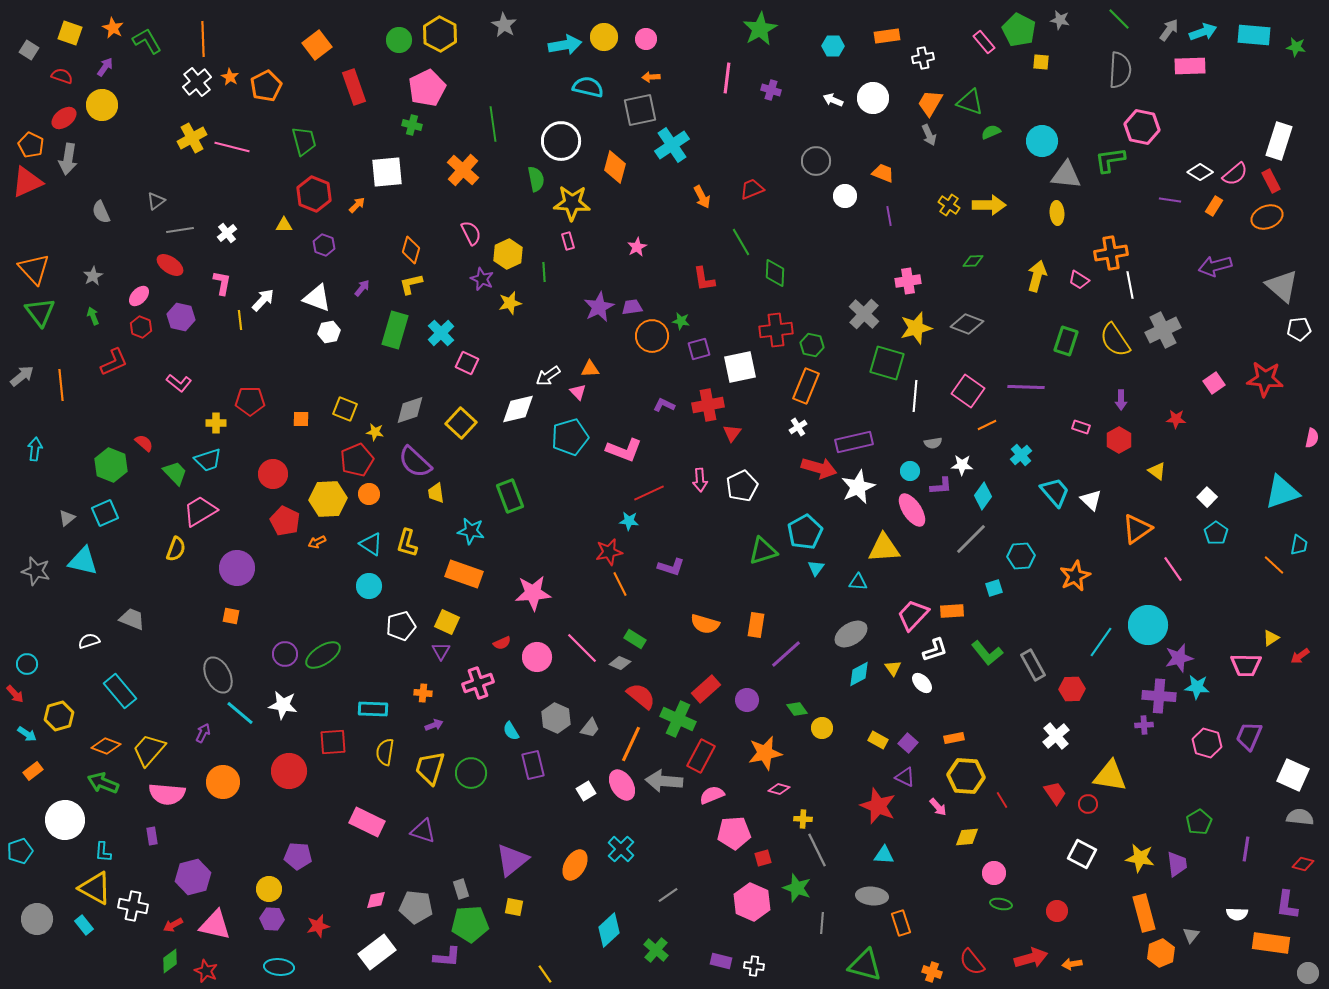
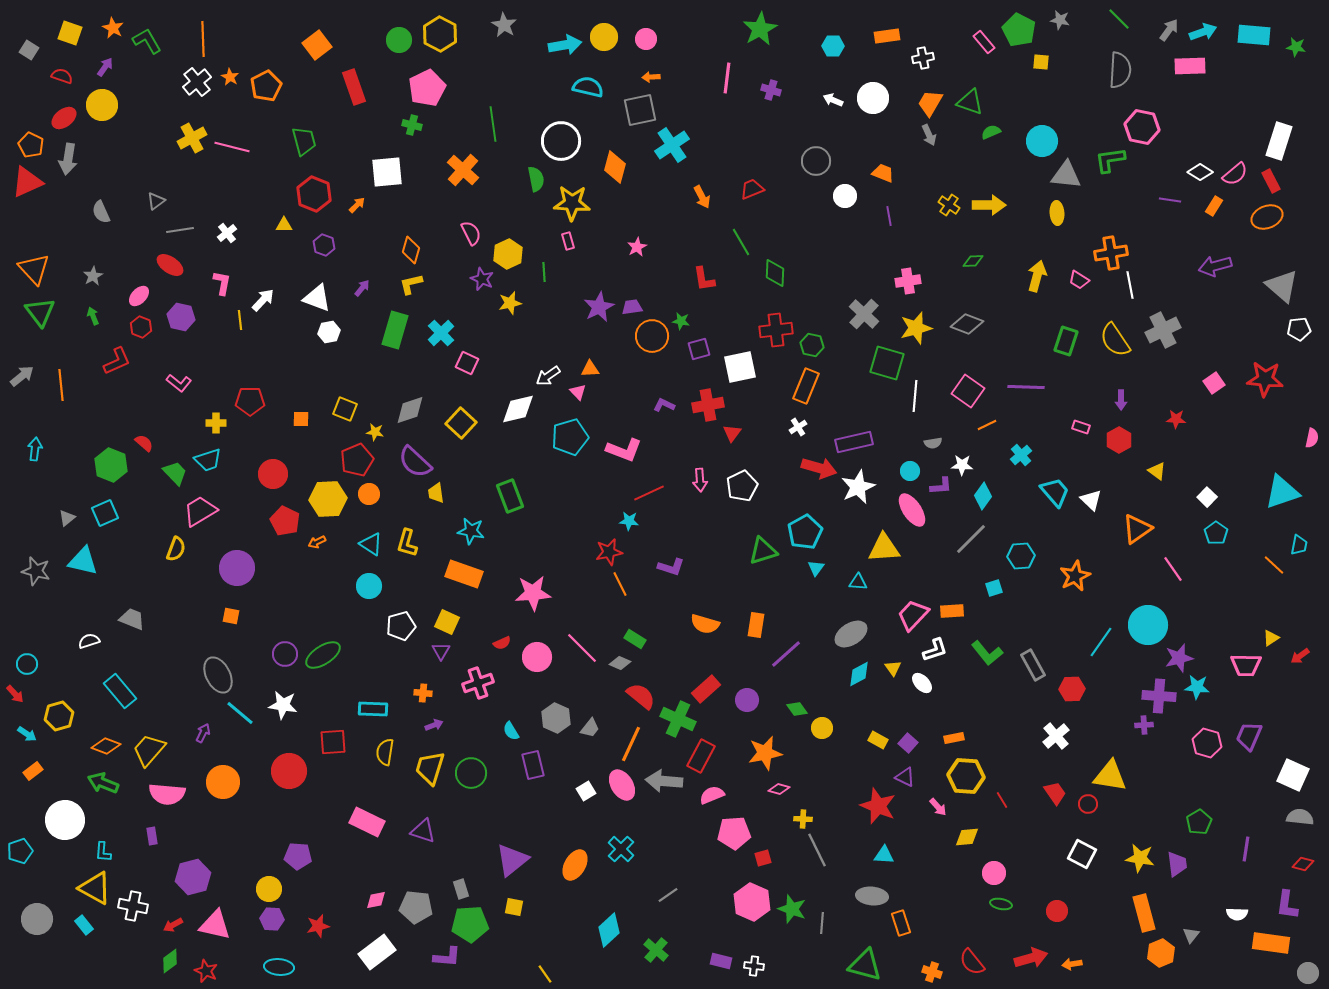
red L-shape at (114, 362): moved 3 px right, 1 px up
green star at (797, 888): moved 5 px left, 21 px down
